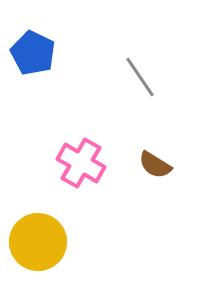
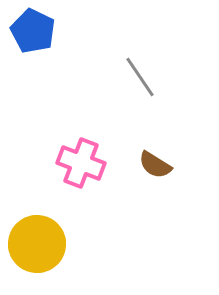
blue pentagon: moved 22 px up
pink cross: rotated 9 degrees counterclockwise
yellow circle: moved 1 px left, 2 px down
